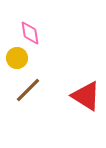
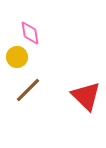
yellow circle: moved 1 px up
red triangle: rotated 12 degrees clockwise
